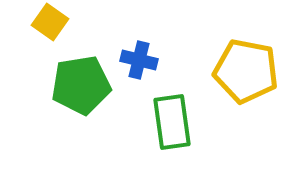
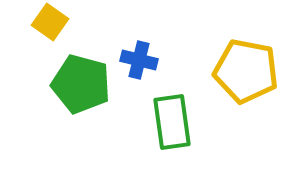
green pentagon: moved 1 px up; rotated 24 degrees clockwise
